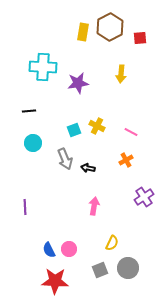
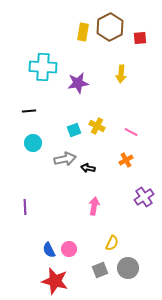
gray arrow: rotated 80 degrees counterclockwise
red star: rotated 12 degrees clockwise
